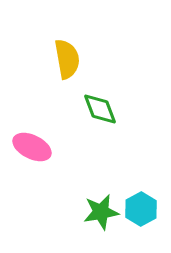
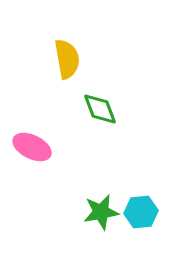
cyan hexagon: moved 3 px down; rotated 24 degrees clockwise
